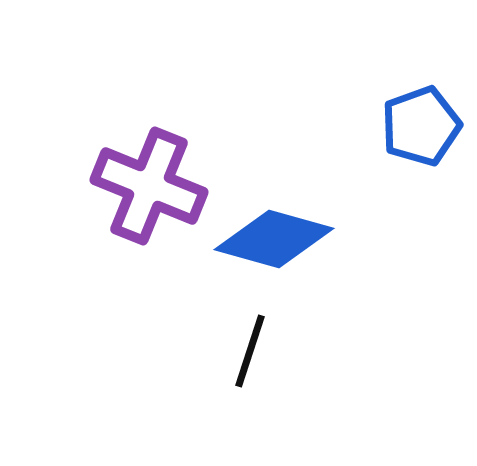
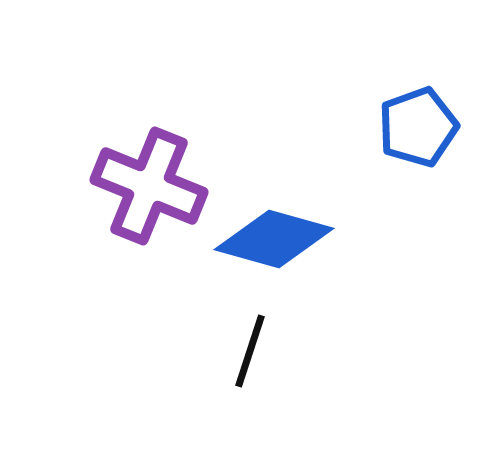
blue pentagon: moved 3 px left, 1 px down
